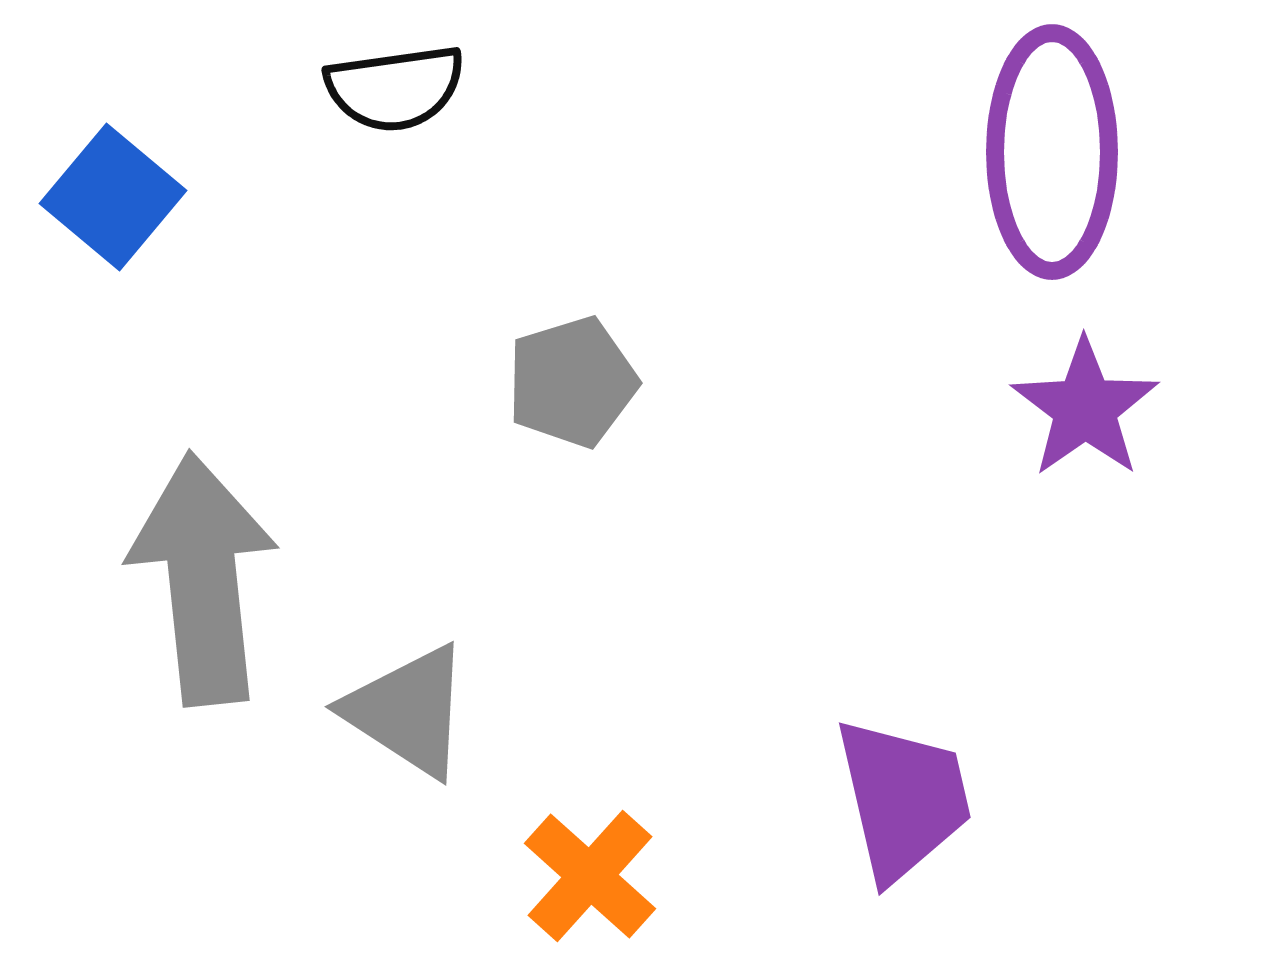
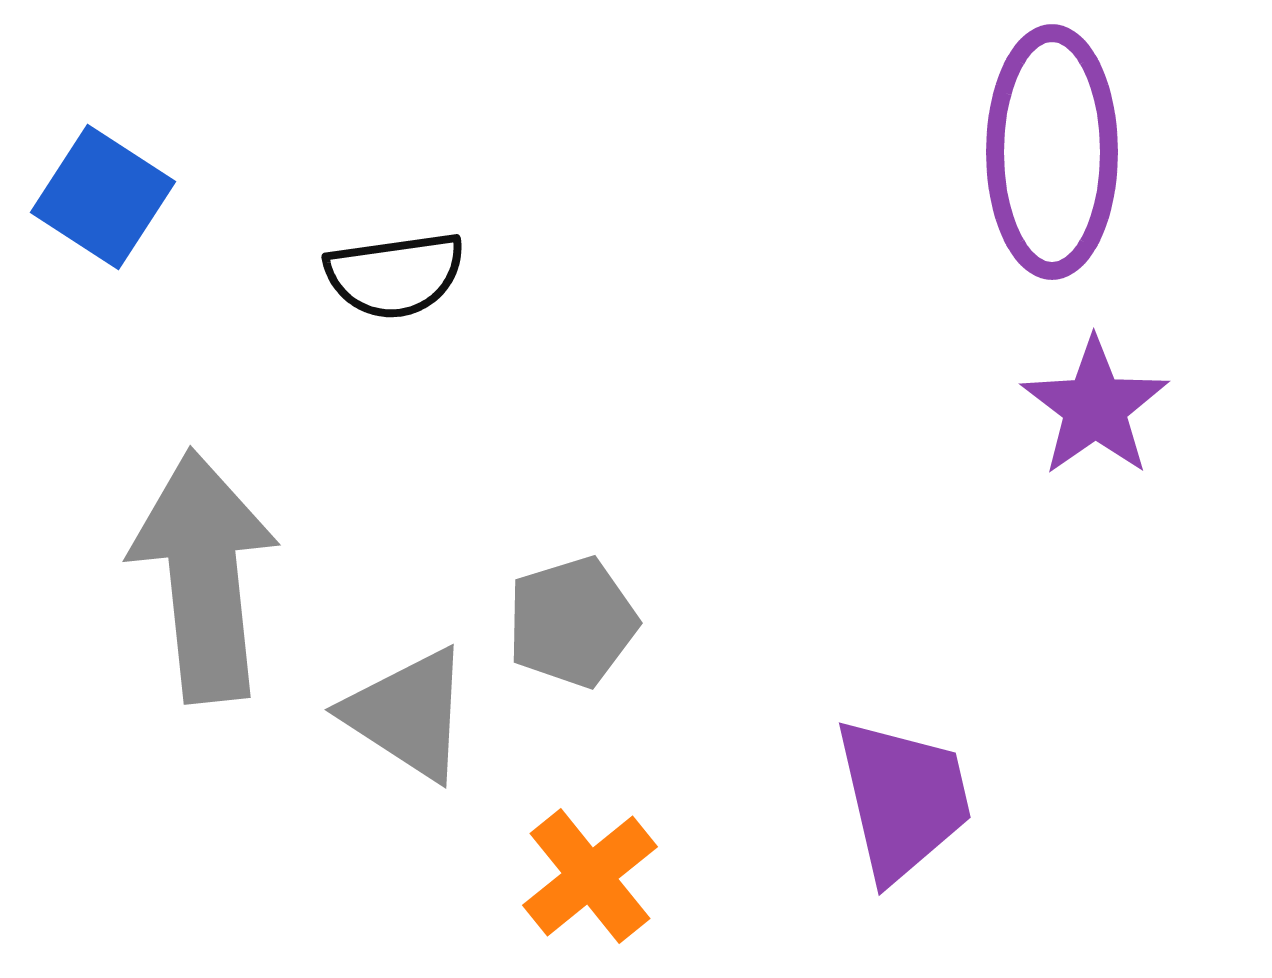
black semicircle: moved 187 px down
blue square: moved 10 px left; rotated 7 degrees counterclockwise
gray pentagon: moved 240 px down
purple star: moved 10 px right, 1 px up
gray arrow: moved 1 px right, 3 px up
gray triangle: moved 3 px down
orange cross: rotated 9 degrees clockwise
